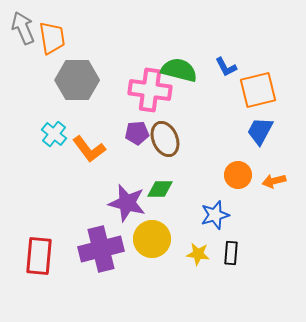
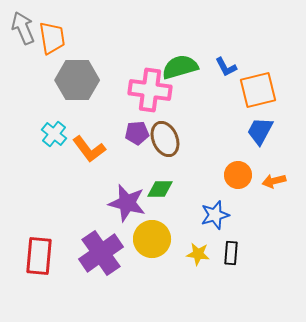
green semicircle: moved 1 px right, 3 px up; rotated 30 degrees counterclockwise
purple cross: moved 4 px down; rotated 21 degrees counterclockwise
